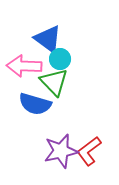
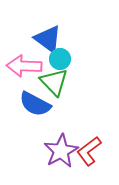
blue semicircle: rotated 12 degrees clockwise
purple star: rotated 16 degrees counterclockwise
